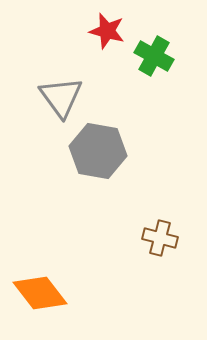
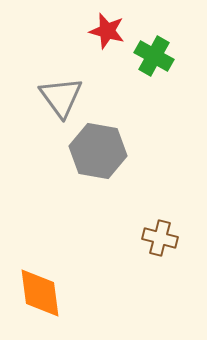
orange diamond: rotated 30 degrees clockwise
